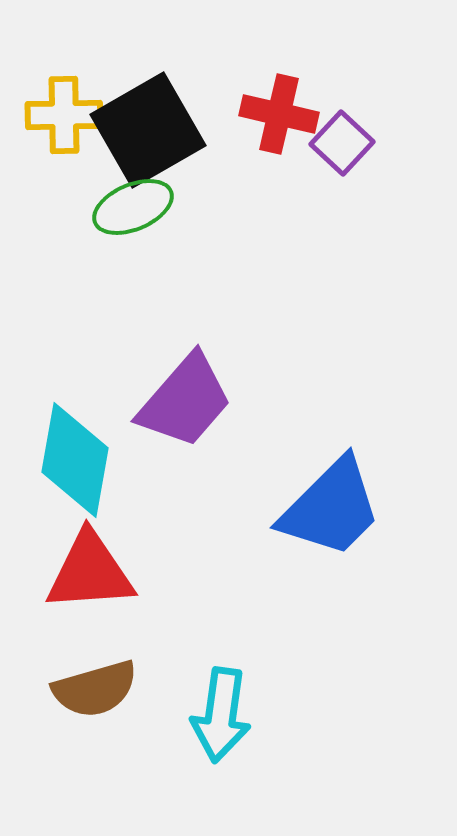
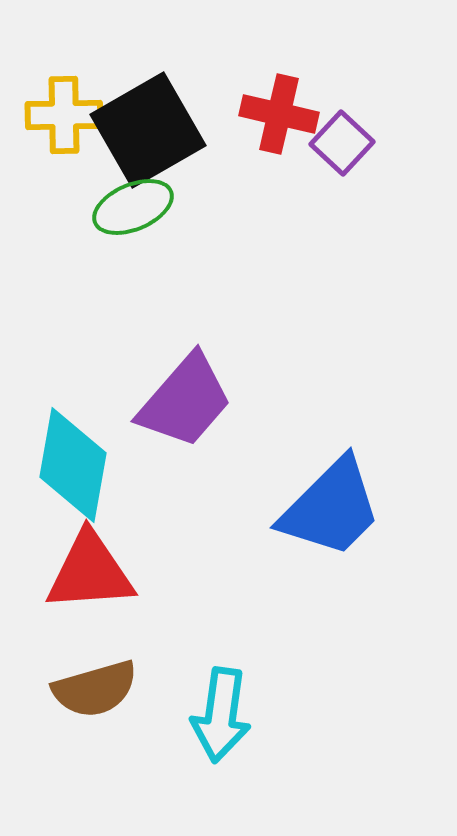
cyan diamond: moved 2 px left, 5 px down
